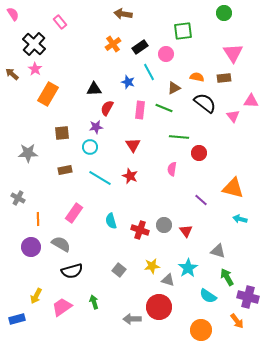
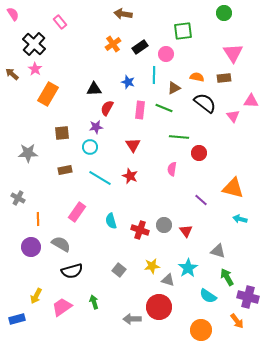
cyan line at (149, 72): moved 5 px right, 3 px down; rotated 30 degrees clockwise
pink rectangle at (74, 213): moved 3 px right, 1 px up
